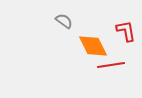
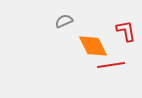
gray semicircle: rotated 60 degrees counterclockwise
